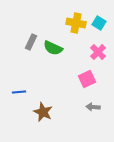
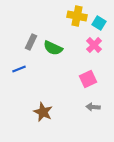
yellow cross: moved 1 px right, 7 px up
pink cross: moved 4 px left, 7 px up
pink square: moved 1 px right
blue line: moved 23 px up; rotated 16 degrees counterclockwise
